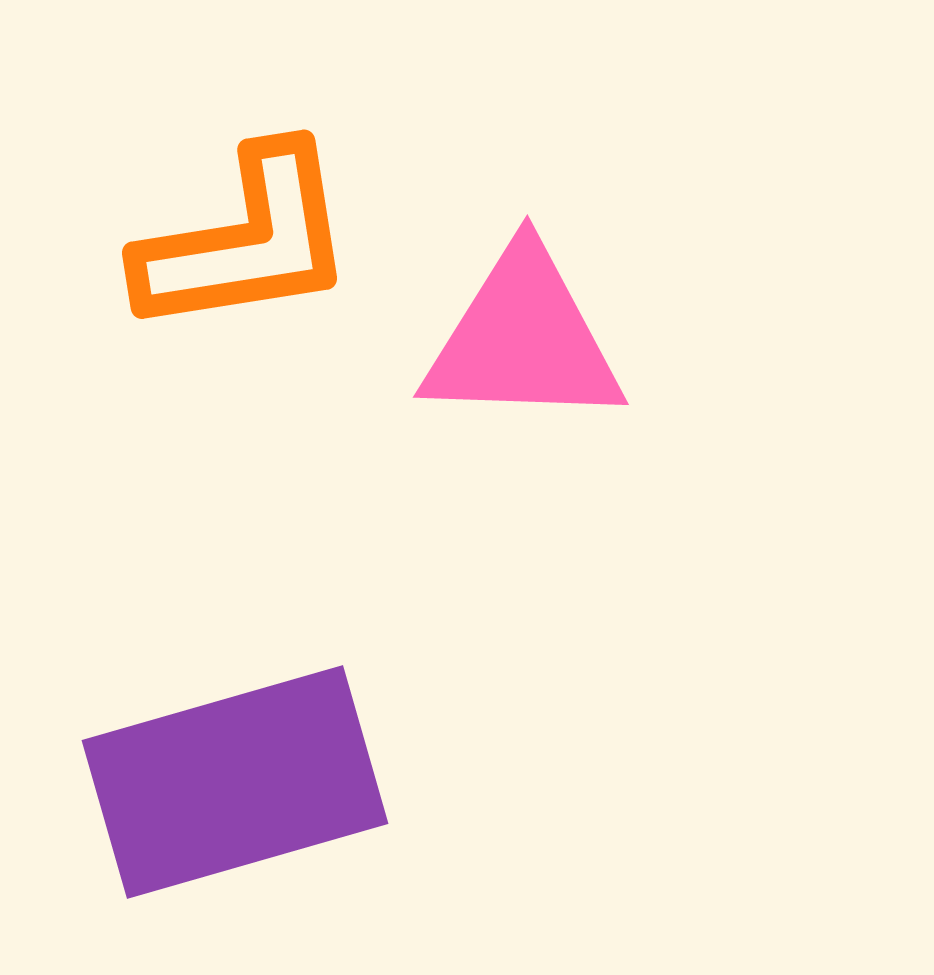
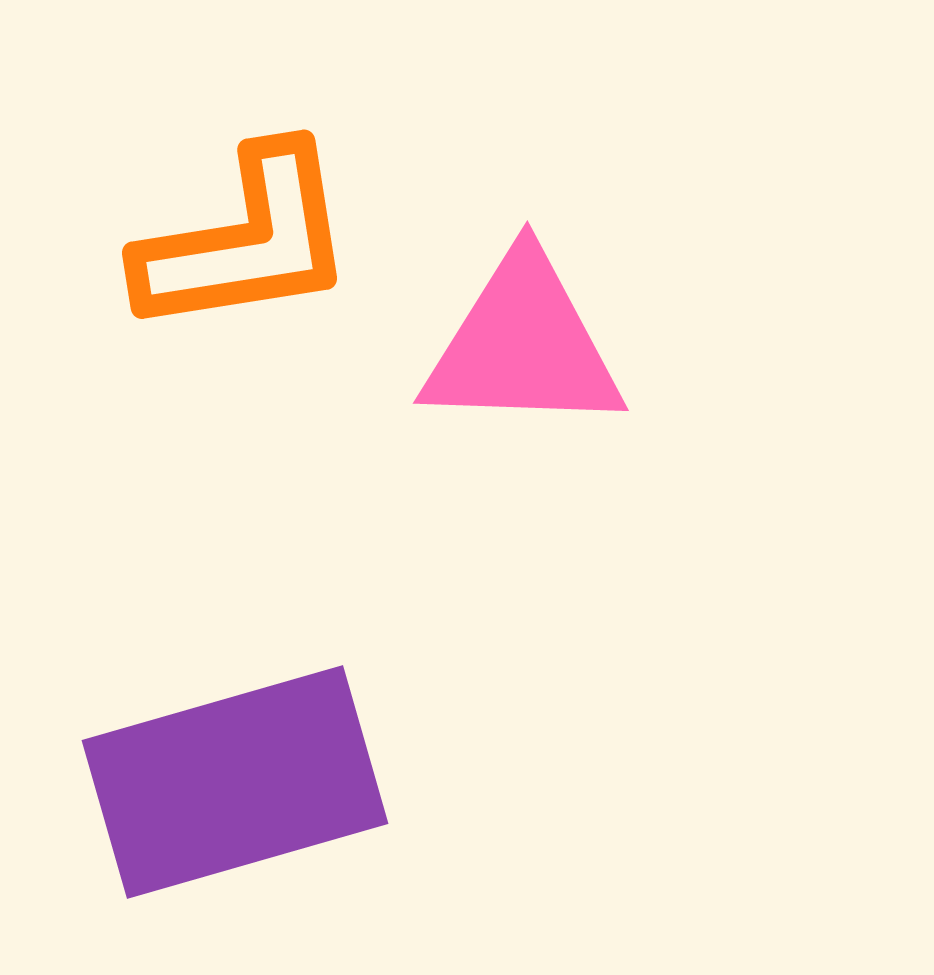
pink triangle: moved 6 px down
